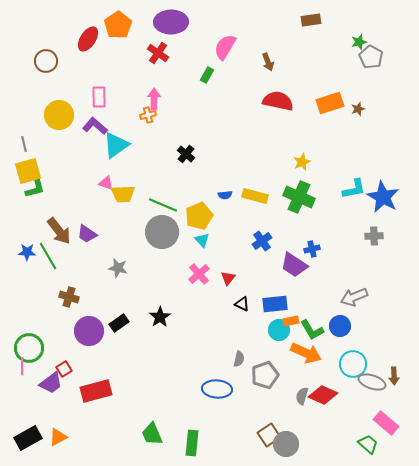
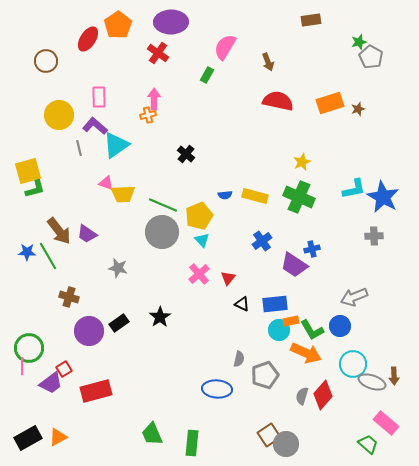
gray line at (24, 144): moved 55 px right, 4 px down
red diamond at (323, 395): rotated 72 degrees counterclockwise
